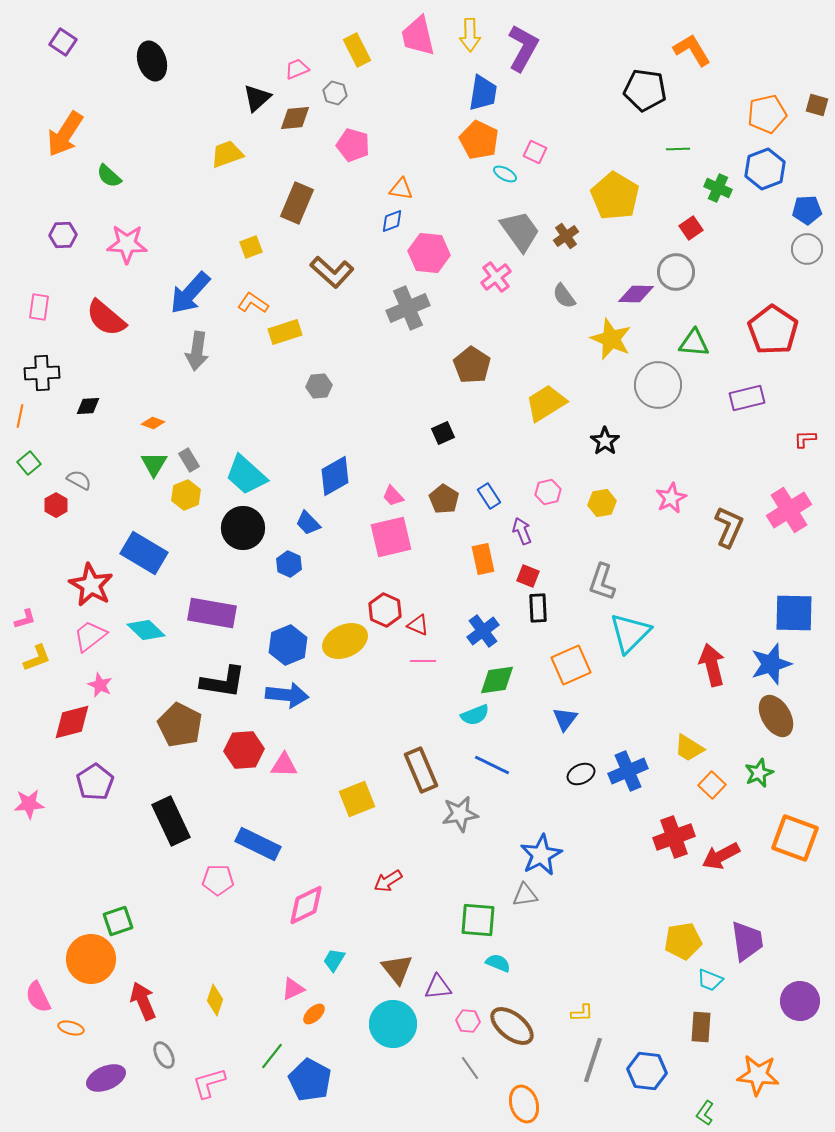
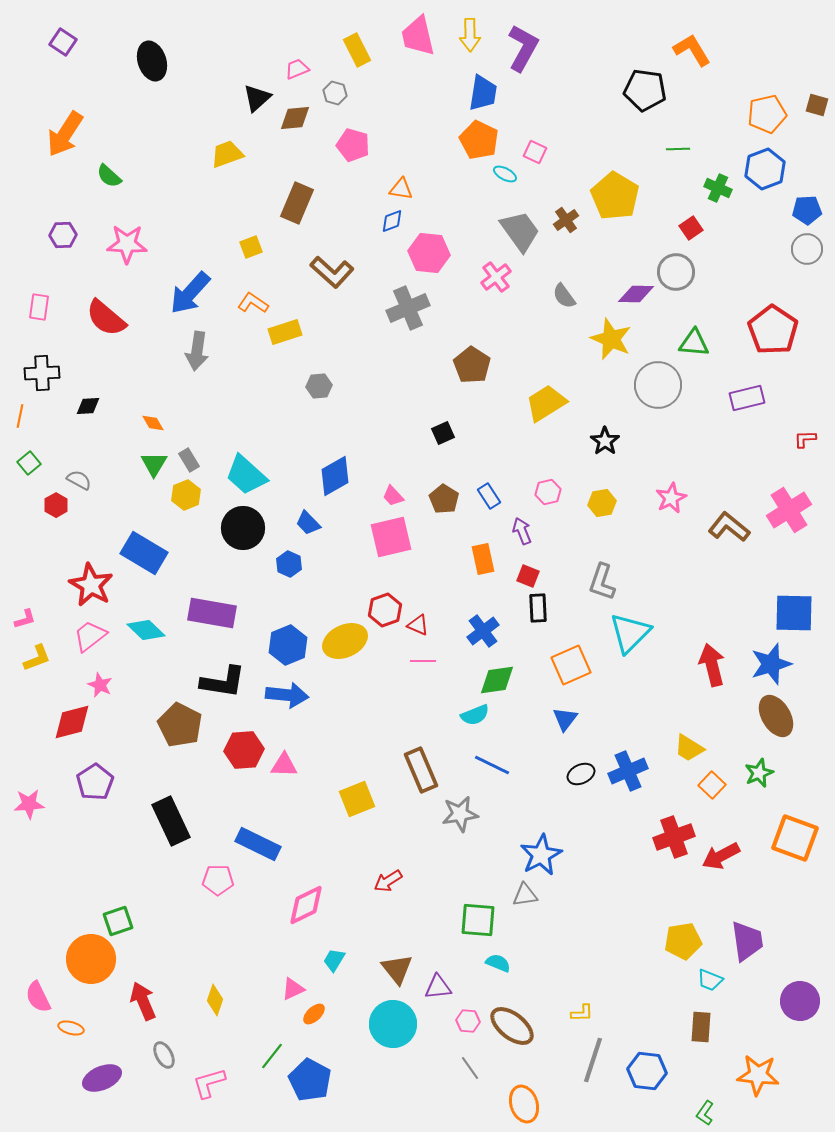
brown cross at (566, 236): moved 16 px up
orange diamond at (153, 423): rotated 40 degrees clockwise
brown L-shape at (729, 527): rotated 75 degrees counterclockwise
red hexagon at (385, 610): rotated 16 degrees clockwise
purple ellipse at (106, 1078): moved 4 px left
